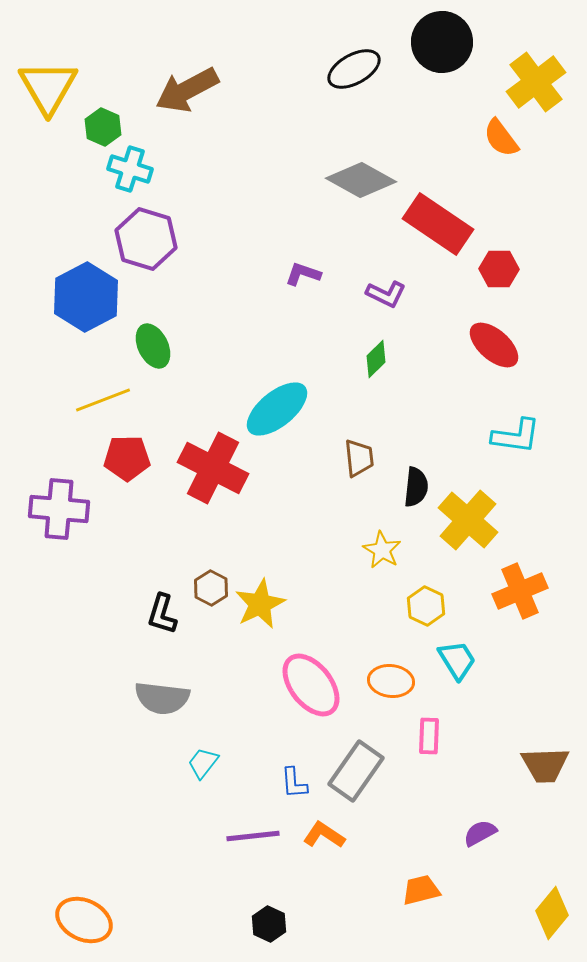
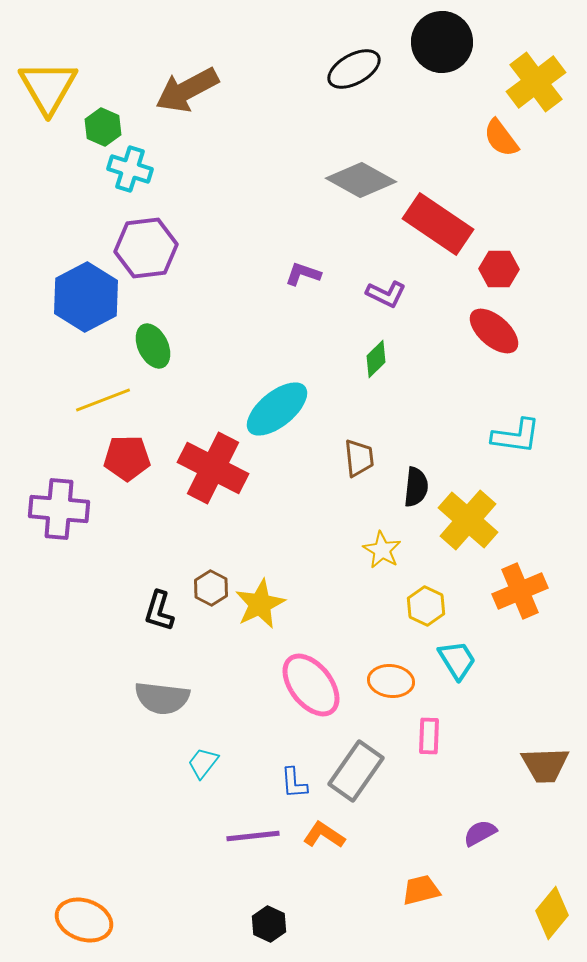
purple hexagon at (146, 239): moved 9 px down; rotated 24 degrees counterclockwise
red ellipse at (494, 345): moved 14 px up
black L-shape at (162, 614): moved 3 px left, 3 px up
orange ellipse at (84, 920): rotated 6 degrees counterclockwise
